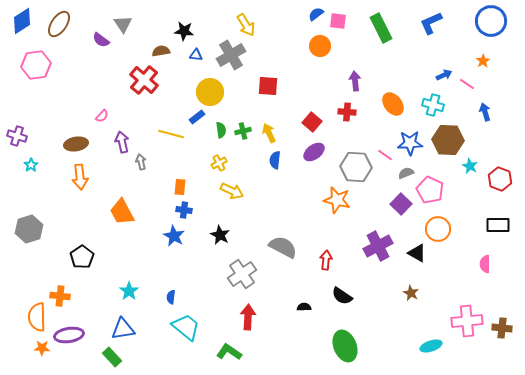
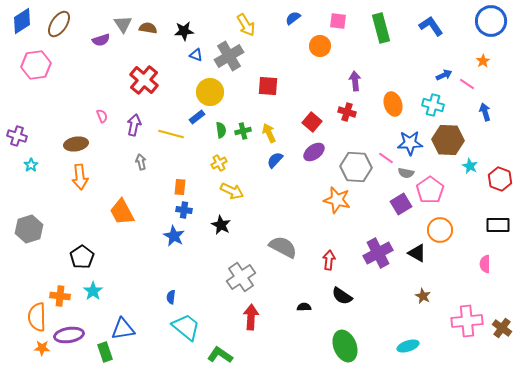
blue semicircle at (316, 14): moved 23 px left, 4 px down
blue L-shape at (431, 23): moved 3 px down; rotated 80 degrees clockwise
green rectangle at (381, 28): rotated 12 degrees clockwise
black star at (184, 31): rotated 12 degrees counterclockwise
purple semicircle at (101, 40): rotated 54 degrees counterclockwise
brown semicircle at (161, 51): moved 13 px left, 23 px up; rotated 18 degrees clockwise
blue triangle at (196, 55): rotated 16 degrees clockwise
gray cross at (231, 55): moved 2 px left, 1 px down
orange ellipse at (393, 104): rotated 20 degrees clockwise
red cross at (347, 112): rotated 12 degrees clockwise
pink semicircle at (102, 116): rotated 64 degrees counterclockwise
purple arrow at (122, 142): moved 12 px right, 17 px up; rotated 25 degrees clockwise
pink line at (385, 155): moved 1 px right, 3 px down
blue semicircle at (275, 160): rotated 36 degrees clockwise
gray semicircle at (406, 173): rotated 147 degrees counterclockwise
pink pentagon at (430, 190): rotated 12 degrees clockwise
purple square at (401, 204): rotated 15 degrees clockwise
orange circle at (438, 229): moved 2 px right, 1 px down
black star at (220, 235): moved 1 px right, 10 px up
purple cross at (378, 246): moved 7 px down
red arrow at (326, 260): moved 3 px right
gray cross at (242, 274): moved 1 px left, 3 px down
cyan star at (129, 291): moved 36 px left
brown star at (411, 293): moved 12 px right, 3 px down
red arrow at (248, 317): moved 3 px right
brown cross at (502, 328): rotated 30 degrees clockwise
cyan ellipse at (431, 346): moved 23 px left
green L-shape at (229, 352): moved 9 px left, 3 px down
green rectangle at (112, 357): moved 7 px left, 5 px up; rotated 24 degrees clockwise
